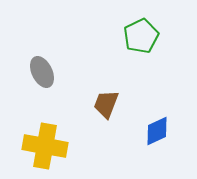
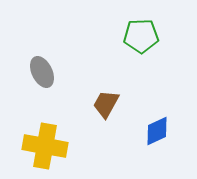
green pentagon: rotated 24 degrees clockwise
brown trapezoid: rotated 8 degrees clockwise
